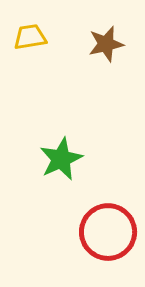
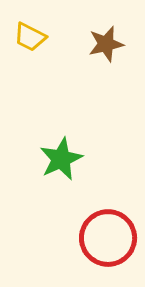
yellow trapezoid: rotated 144 degrees counterclockwise
red circle: moved 6 px down
